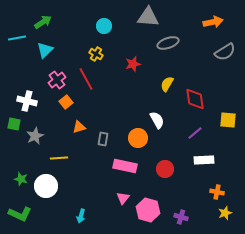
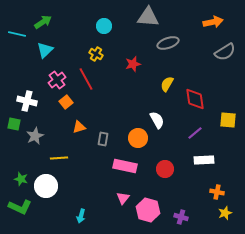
cyan line: moved 4 px up; rotated 24 degrees clockwise
green L-shape: moved 7 px up
